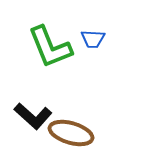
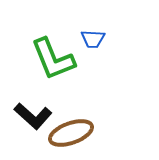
green L-shape: moved 3 px right, 12 px down
brown ellipse: rotated 36 degrees counterclockwise
